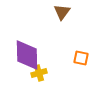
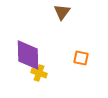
purple diamond: moved 1 px right
yellow cross: rotated 35 degrees clockwise
